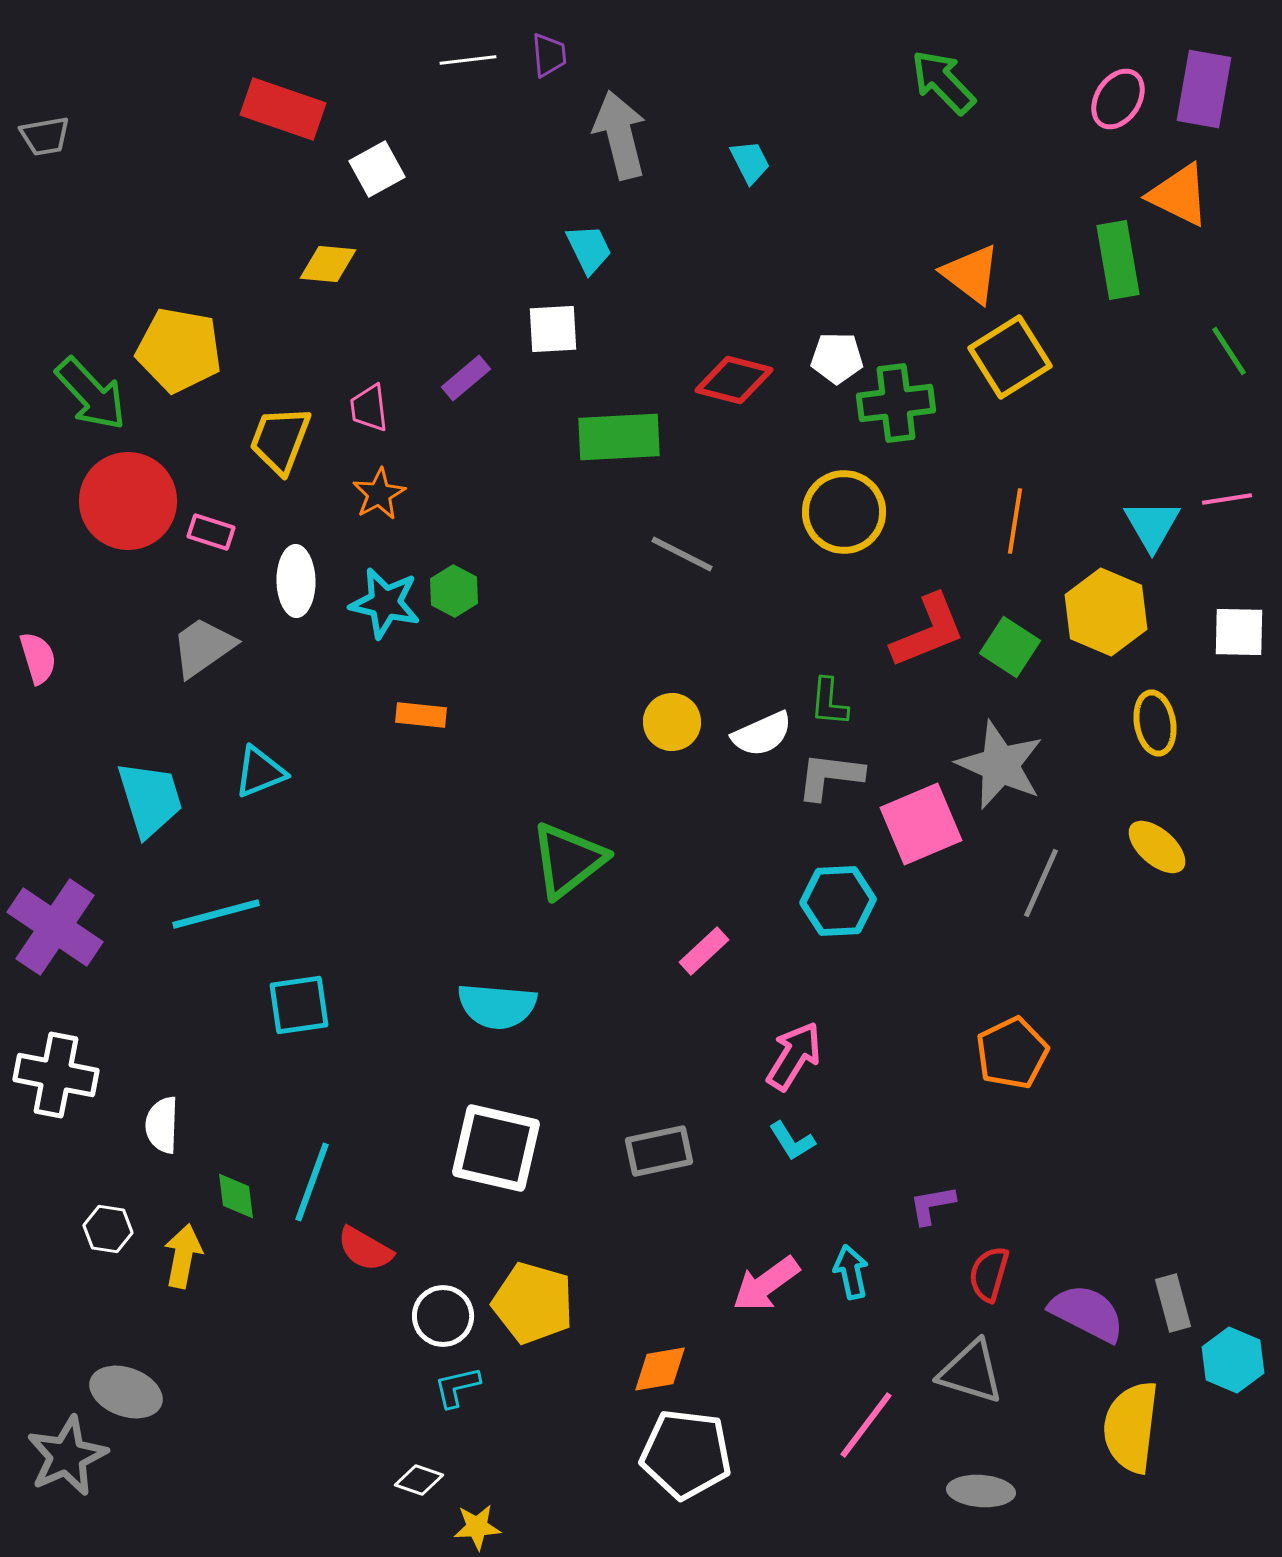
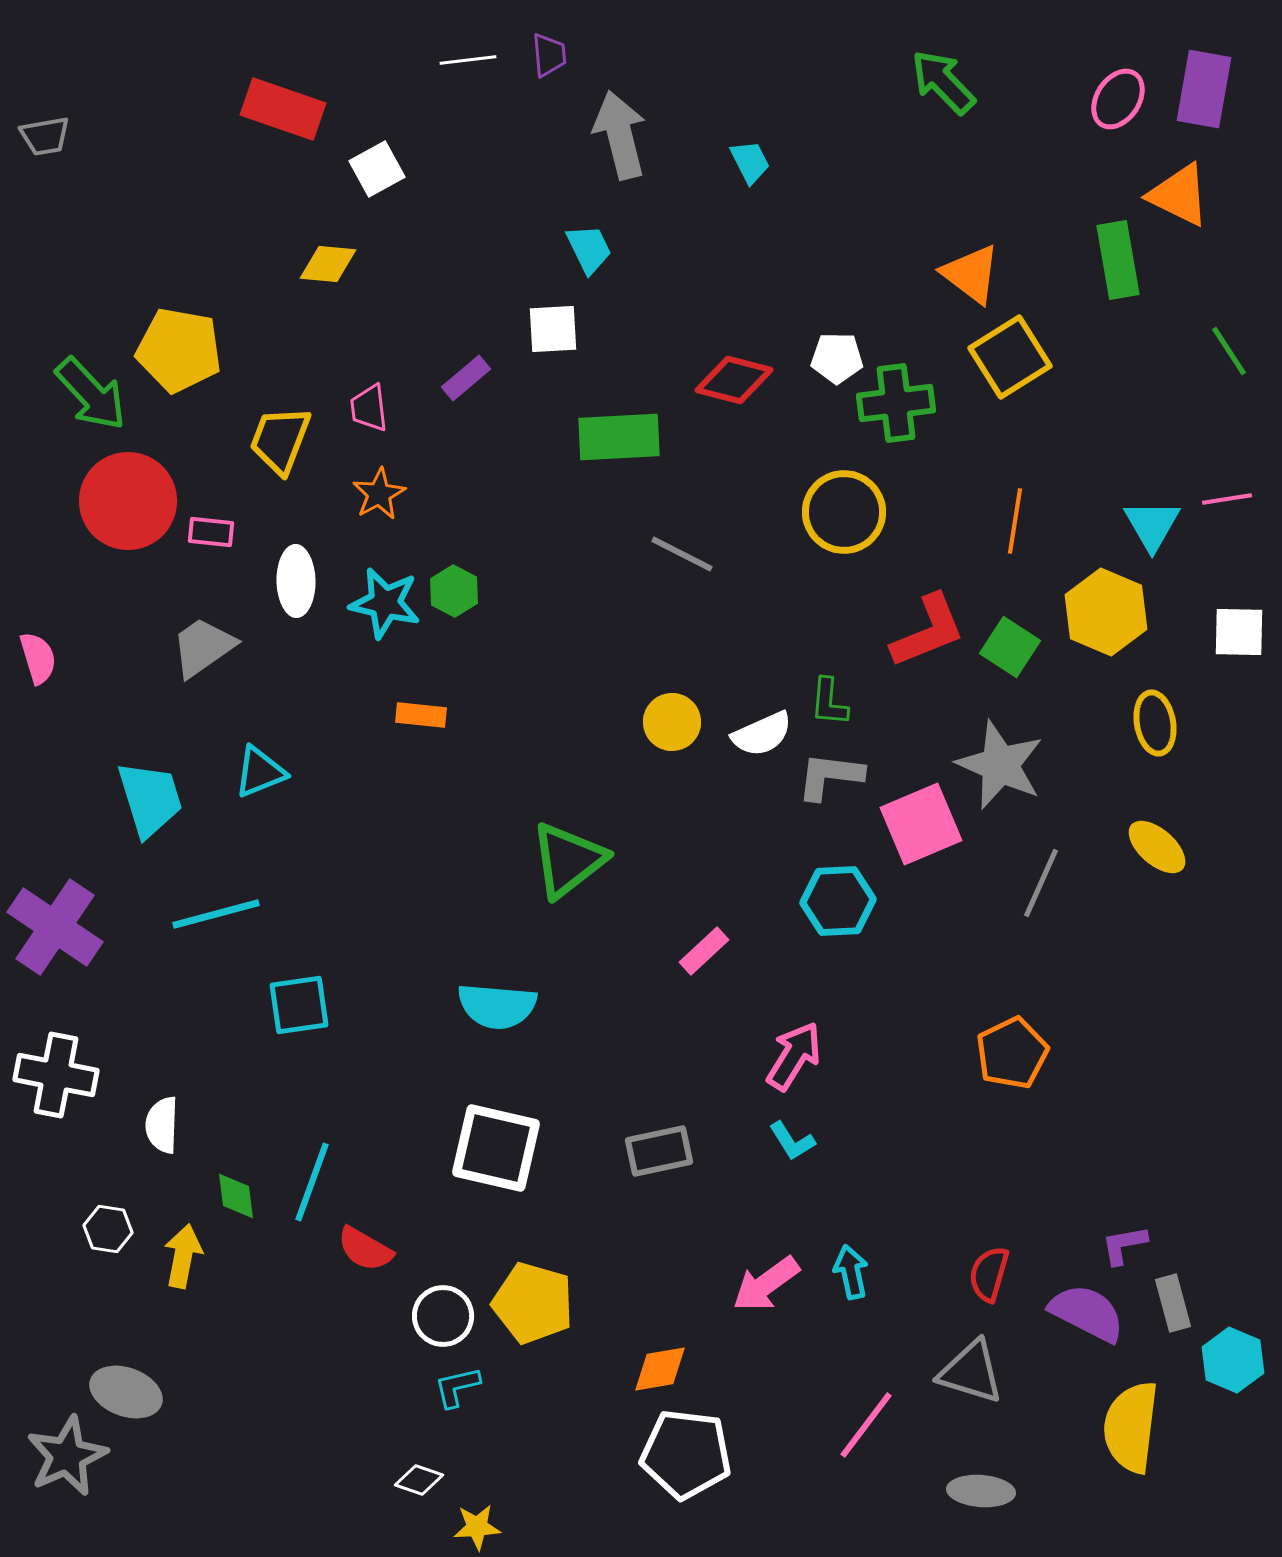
pink rectangle at (211, 532): rotated 12 degrees counterclockwise
purple L-shape at (932, 1205): moved 192 px right, 40 px down
